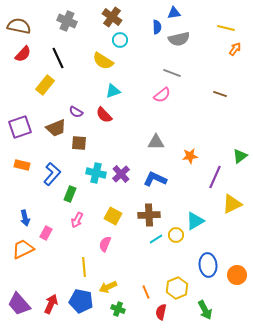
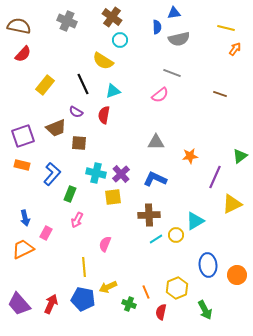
black line at (58, 58): moved 25 px right, 26 px down
pink semicircle at (162, 95): moved 2 px left
red semicircle at (104, 115): rotated 54 degrees clockwise
purple square at (20, 127): moved 3 px right, 9 px down
yellow square at (113, 216): moved 19 px up; rotated 36 degrees counterclockwise
blue pentagon at (81, 301): moved 2 px right, 2 px up
green cross at (118, 309): moved 11 px right, 5 px up
